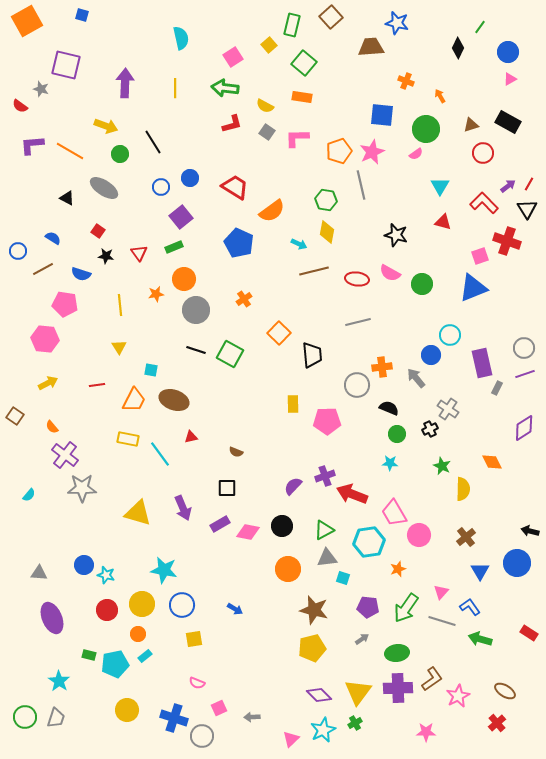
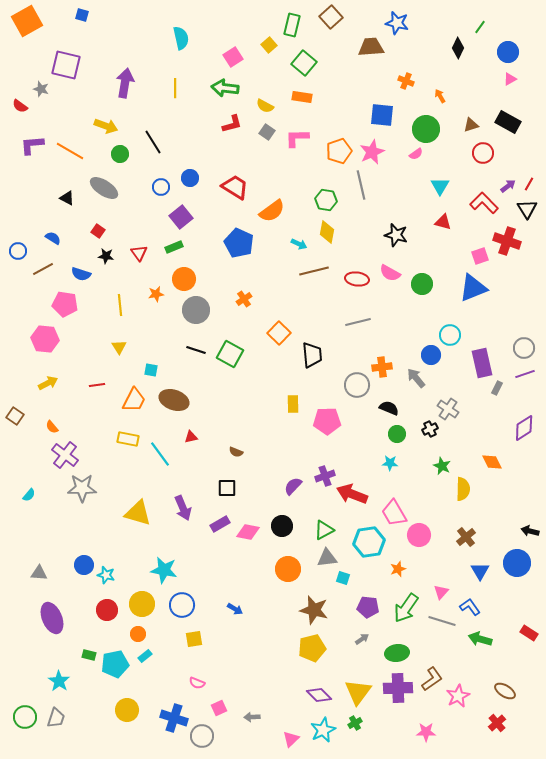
purple arrow at (125, 83): rotated 8 degrees clockwise
